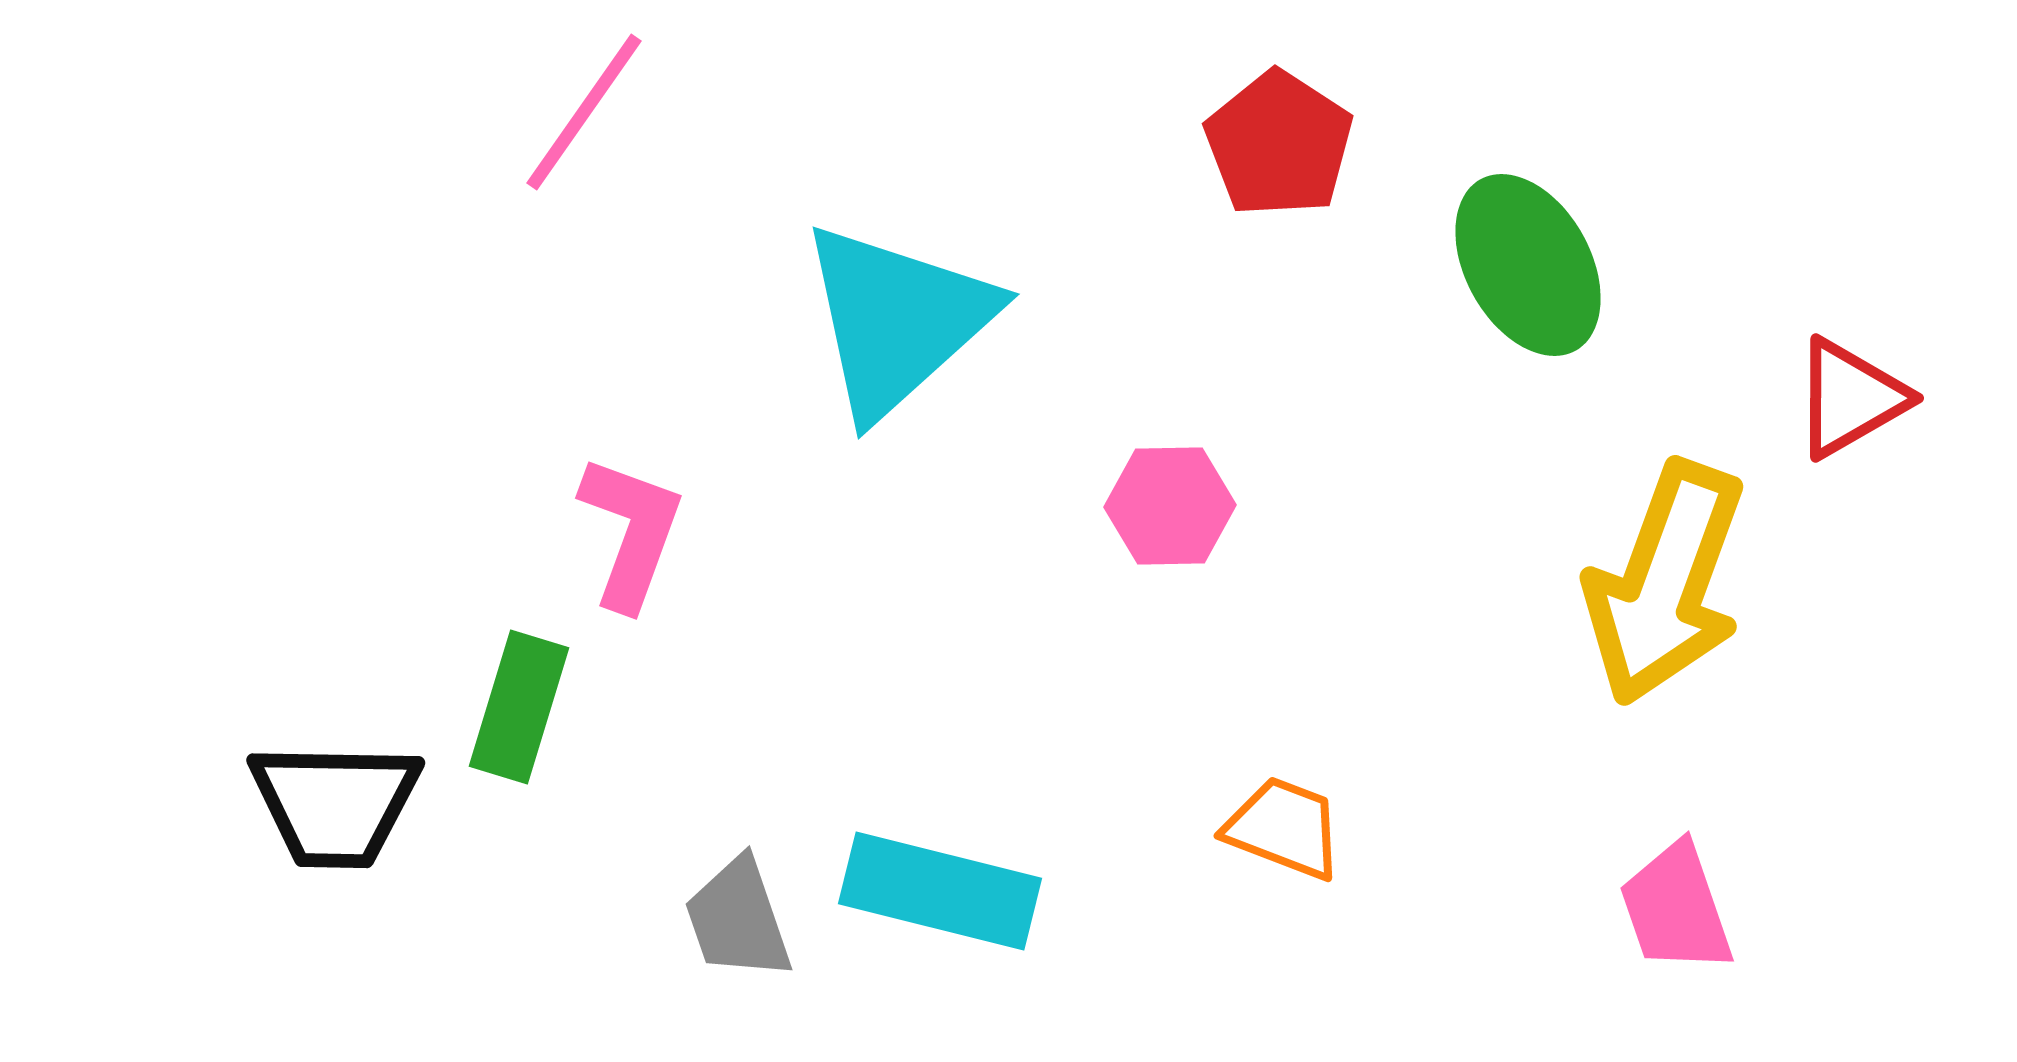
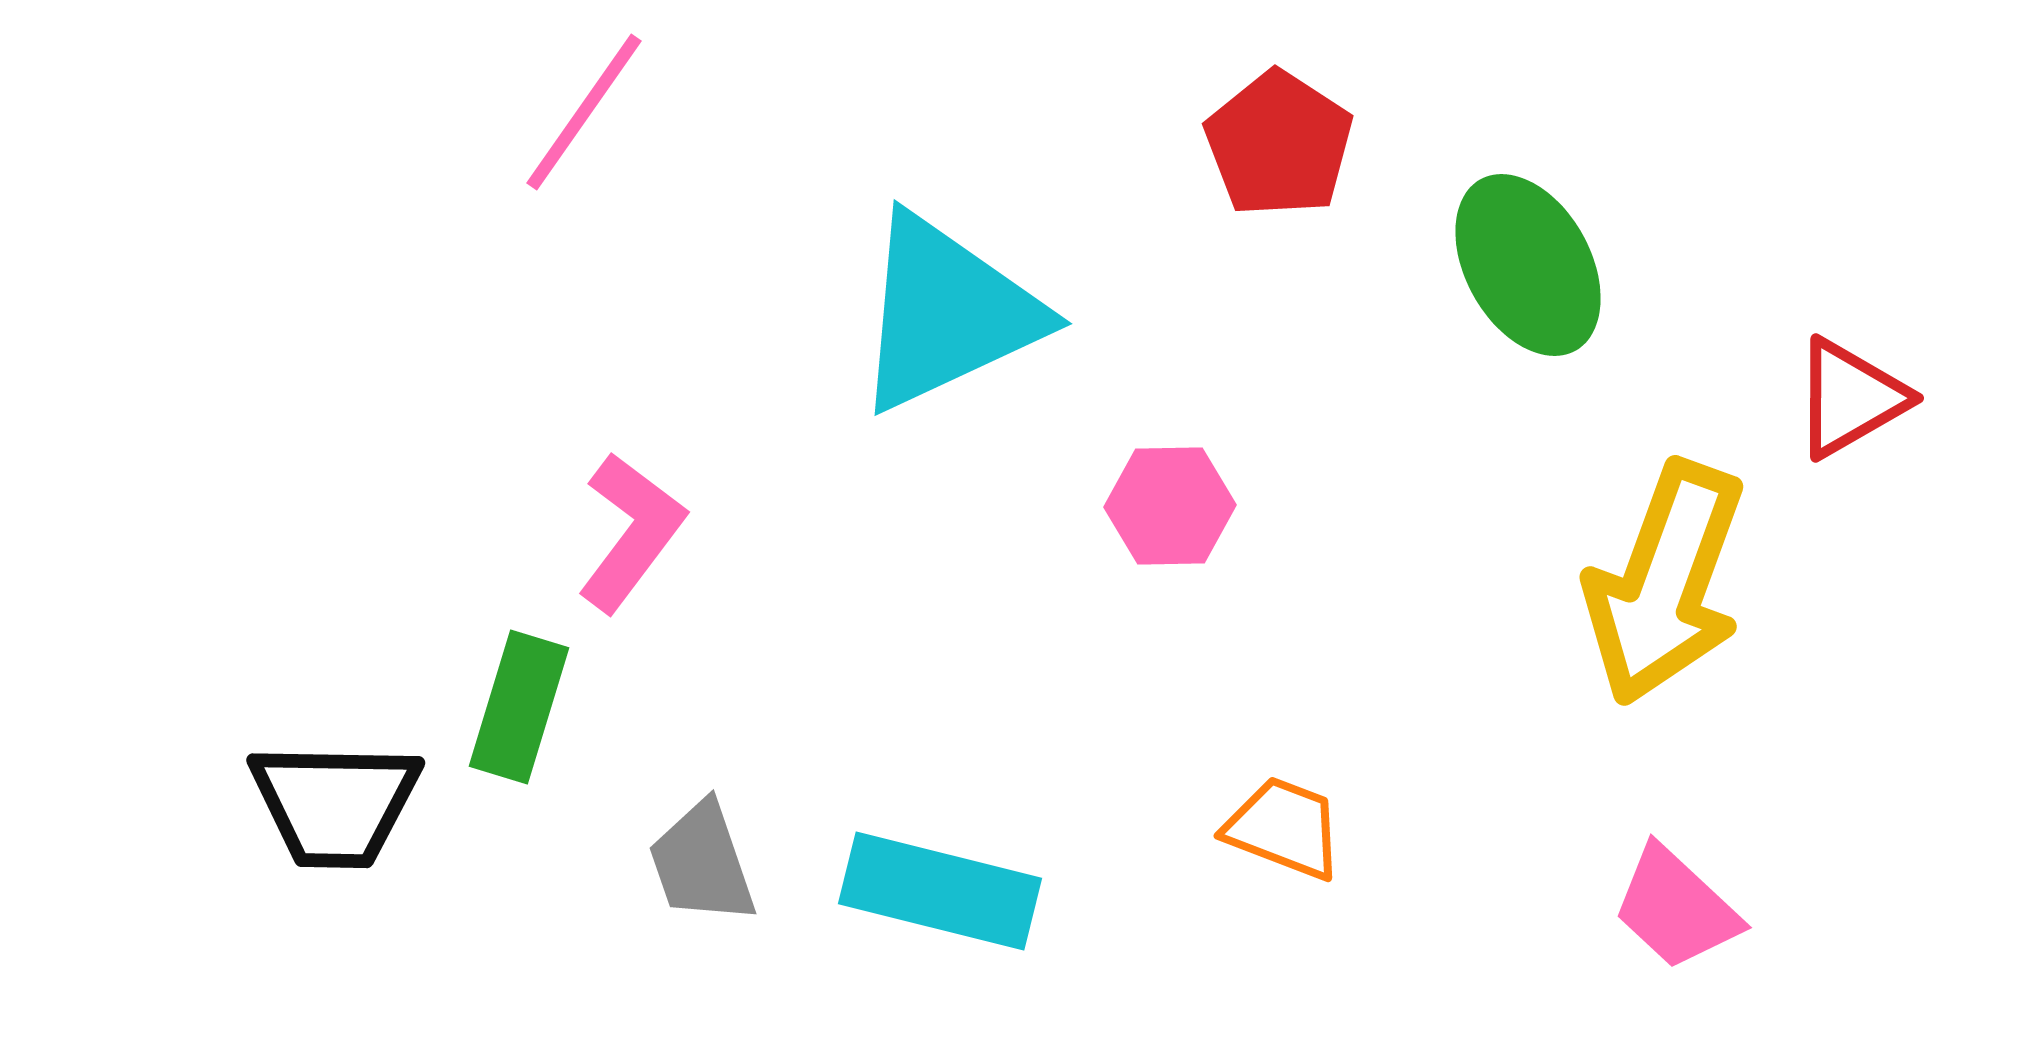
cyan triangle: moved 50 px right, 7 px up; rotated 17 degrees clockwise
pink L-shape: rotated 17 degrees clockwise
pink trapezoid: rotated 28 degrees counterclockwise
gray trapezoid: moved 36 px left, 56 px up
